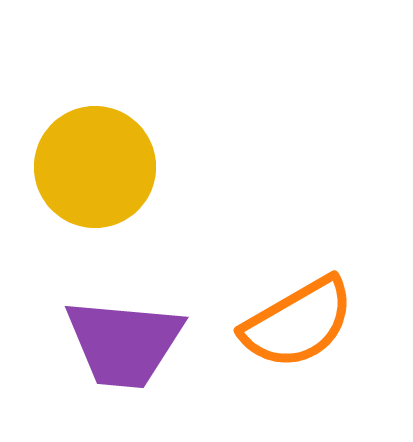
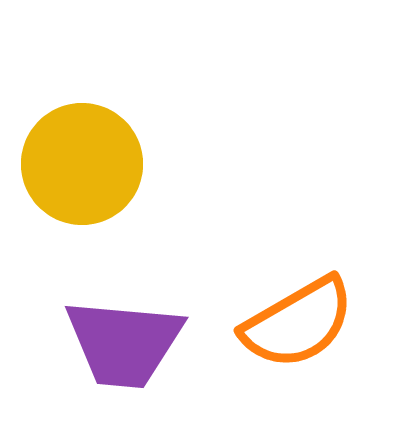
yellow circle: moved 13 px left, 3 px up
